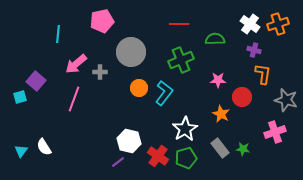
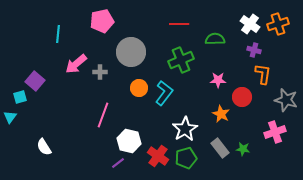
purple square: moved 1 px left
pink line: moved 29 px right, 16 px down
cyan triangle: moved 11 px left, 34 px up
purple line: moved 1 px down
